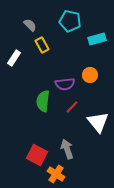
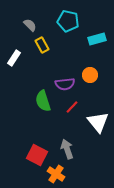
cyan pentagon: moved 2 px left
green semicircle: rotated 25 degrees counterclockwise
